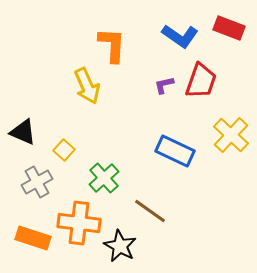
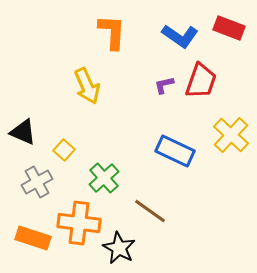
orange L-shape: moved 13 px up
black star: moved 1 px left, 2 px down
